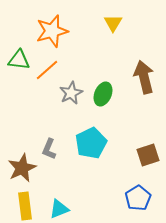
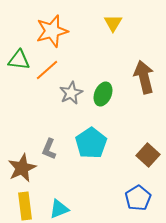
cyan pentagon: rotated 8 degrees counterclockwise
brown square: rotated 30 degrees counterclockwise
